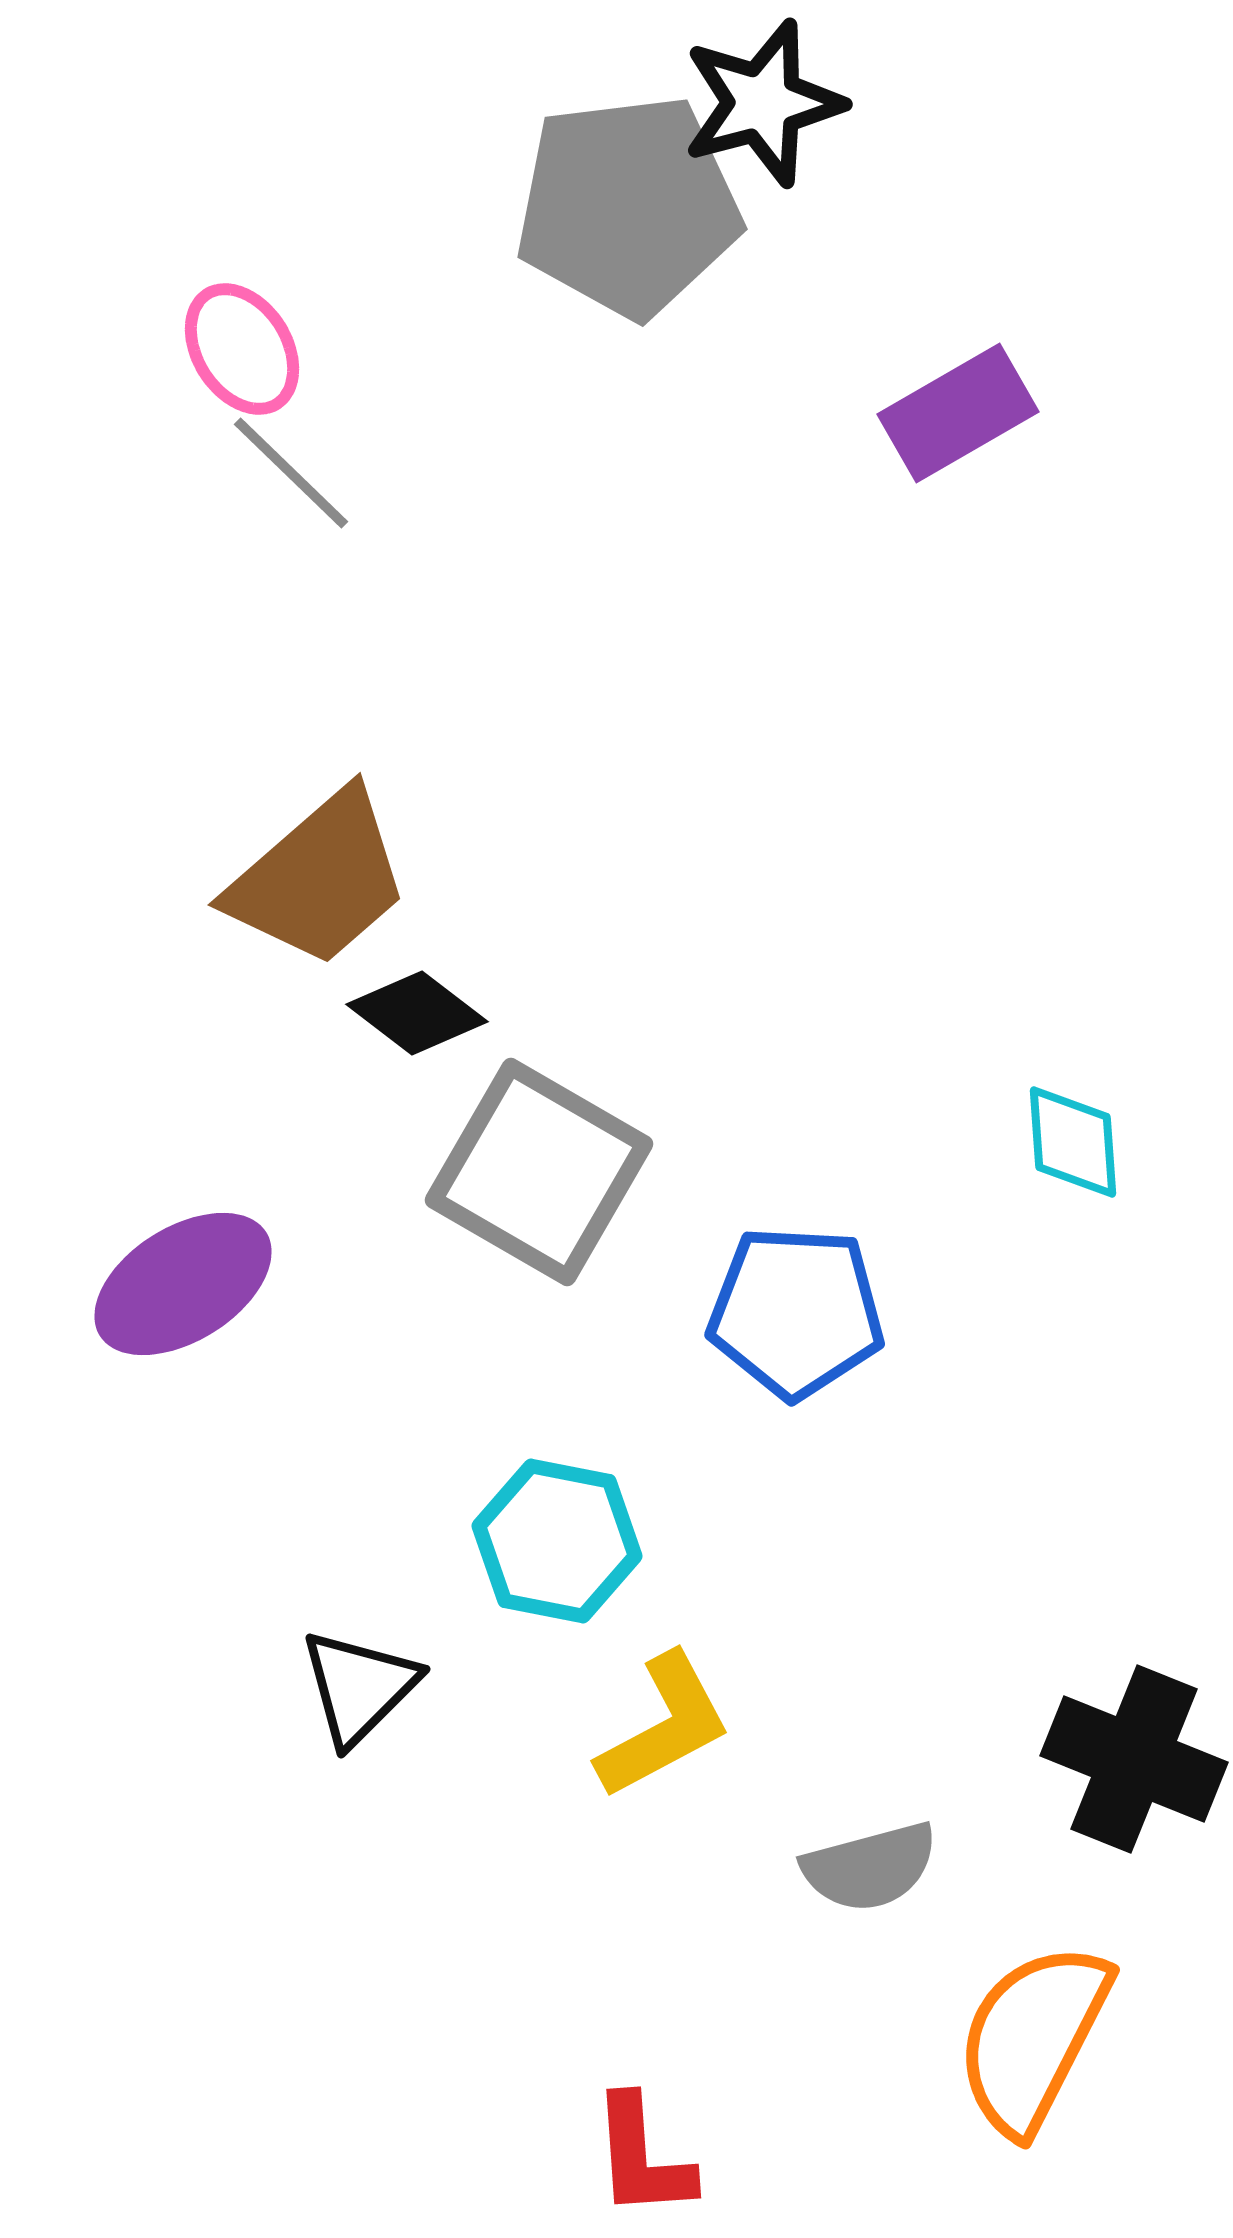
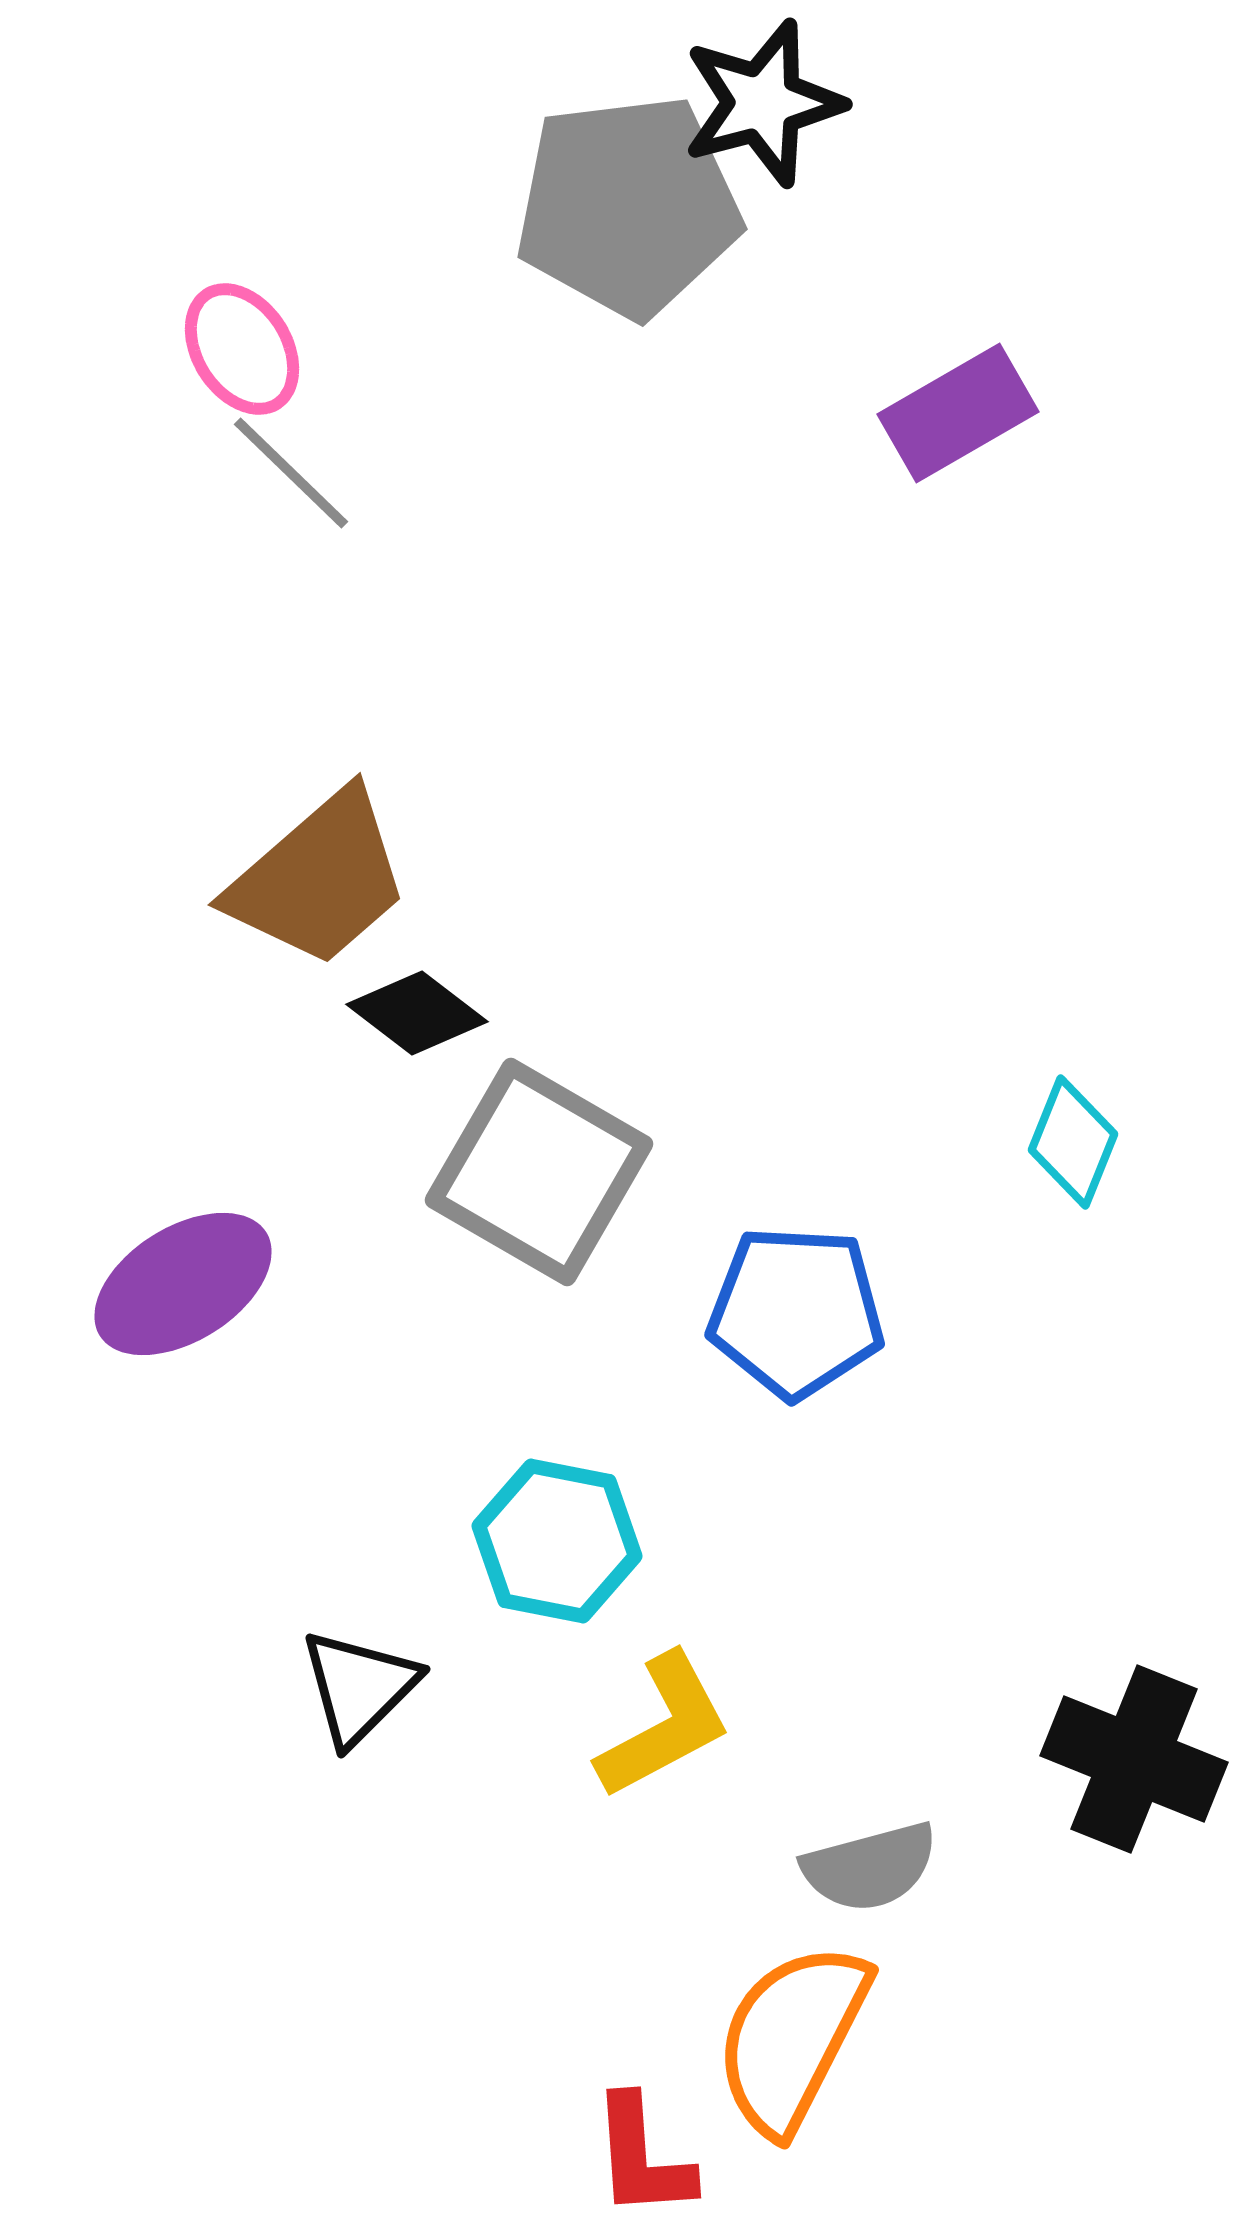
cyan diamond: rotated 26 degrees clockwise
orange semicircle: moved 241 px left
